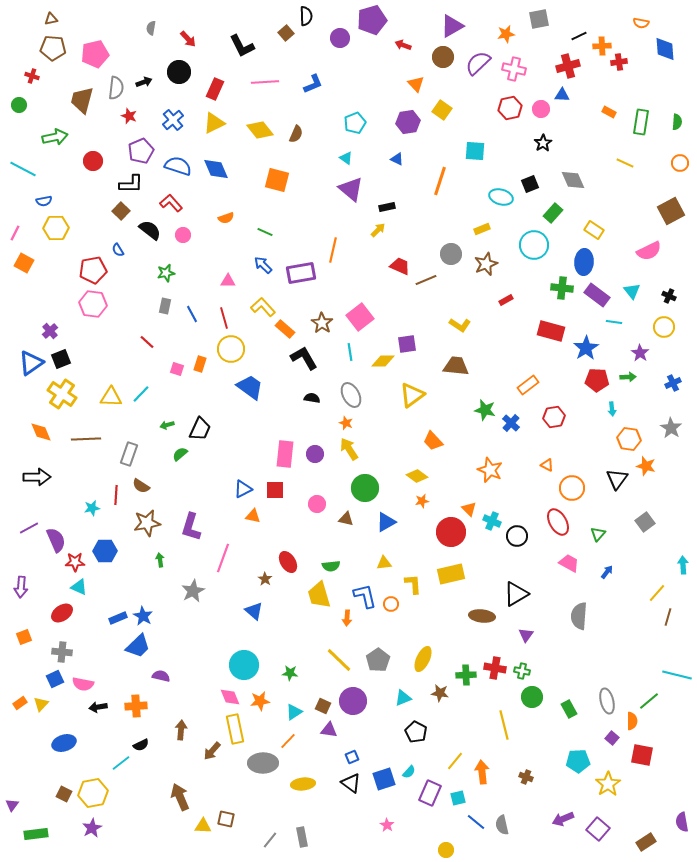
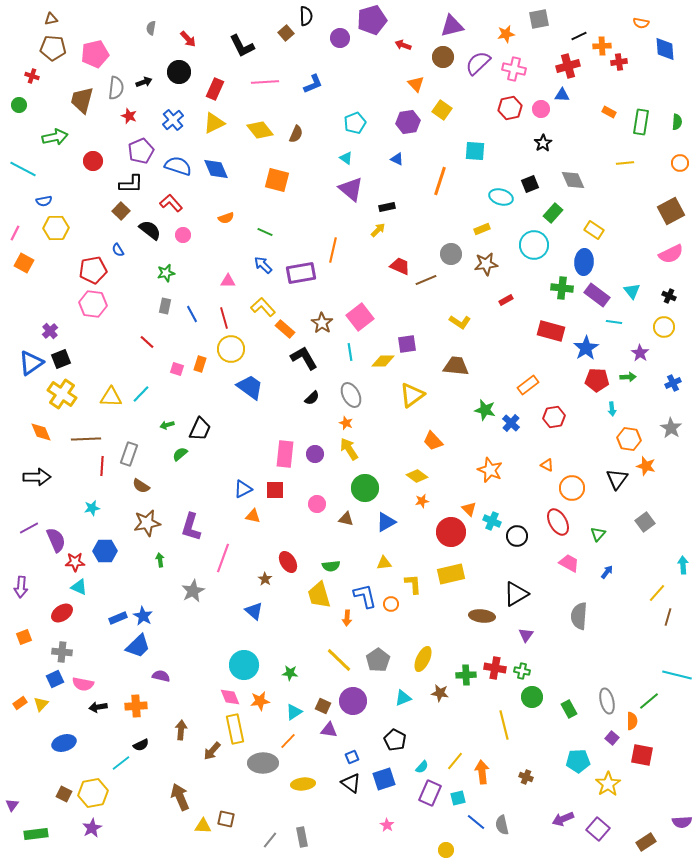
purple triangle at (452, 26): rotated 15 degrees clockwise
yellow line at (625, 163): rotated 30 degrees counterclockwise
pink semicircle at (649, 251): moved 22 px right, 3 px down
brown star at (486, 264): rotated 15 degrees clockwise
yellow L-shape at (460, 325): moved 3 px up
black semicircle at (312, 398): rotated 126 degrees clockwise
red line at (116, 495): moved 14 px left, 29 px up
black pentagon at (416, 732): moved 21 px left, 8 px down
cyan semicircle at (409, 772): moved 13 px right, 5 px up
purple semicircle at (682, 822): rotated 84 degrees counterclockwise
